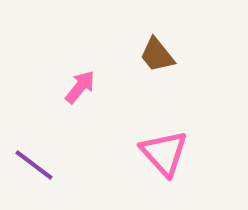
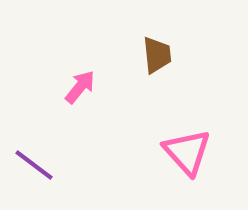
brown trapezoid: rotated 147 degrees counterclockwise
pink triangle: moved 23 px right, 1 px up
